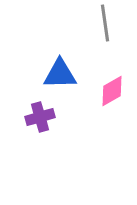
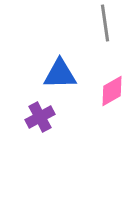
purple cross: rotated 12 degrees counterclockwise
